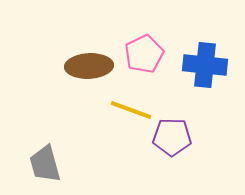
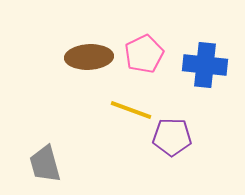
brown ellipse: moved 9 px up
